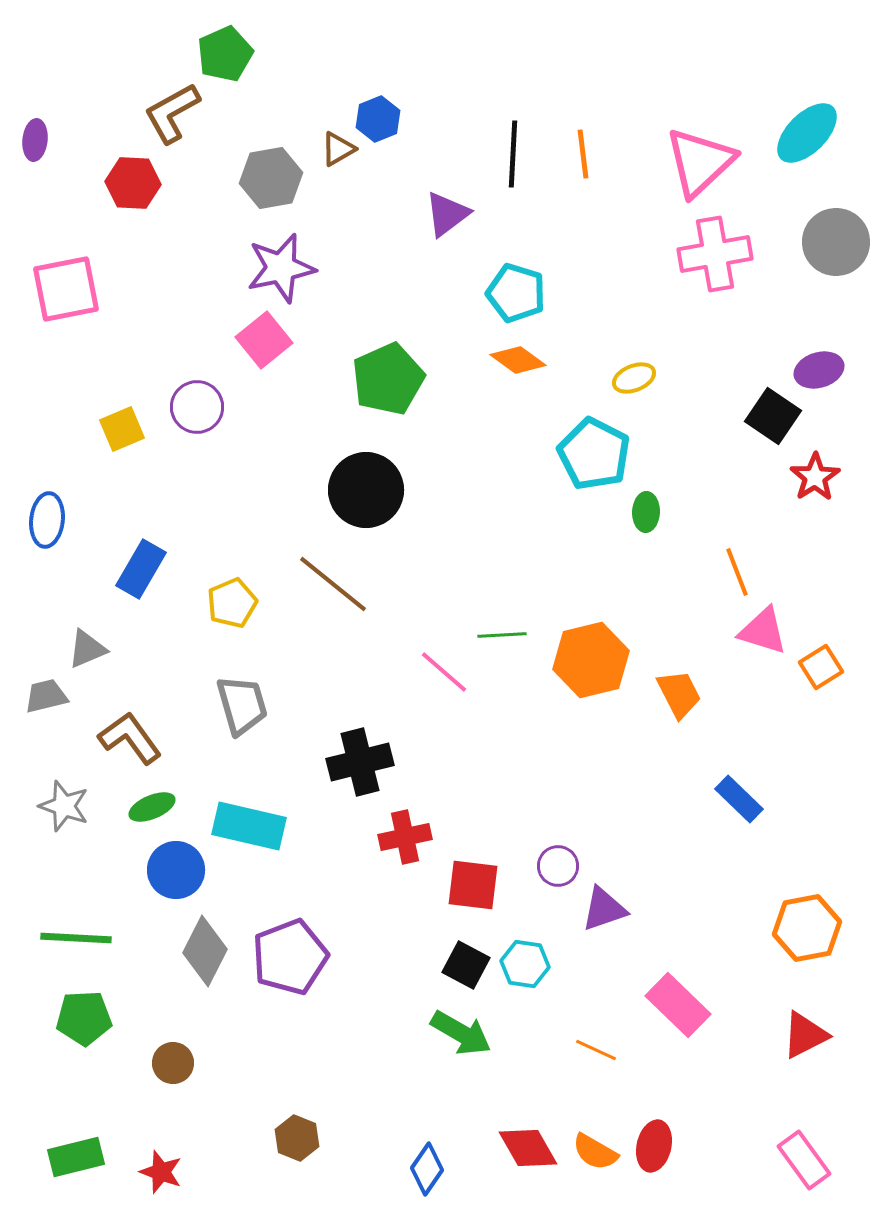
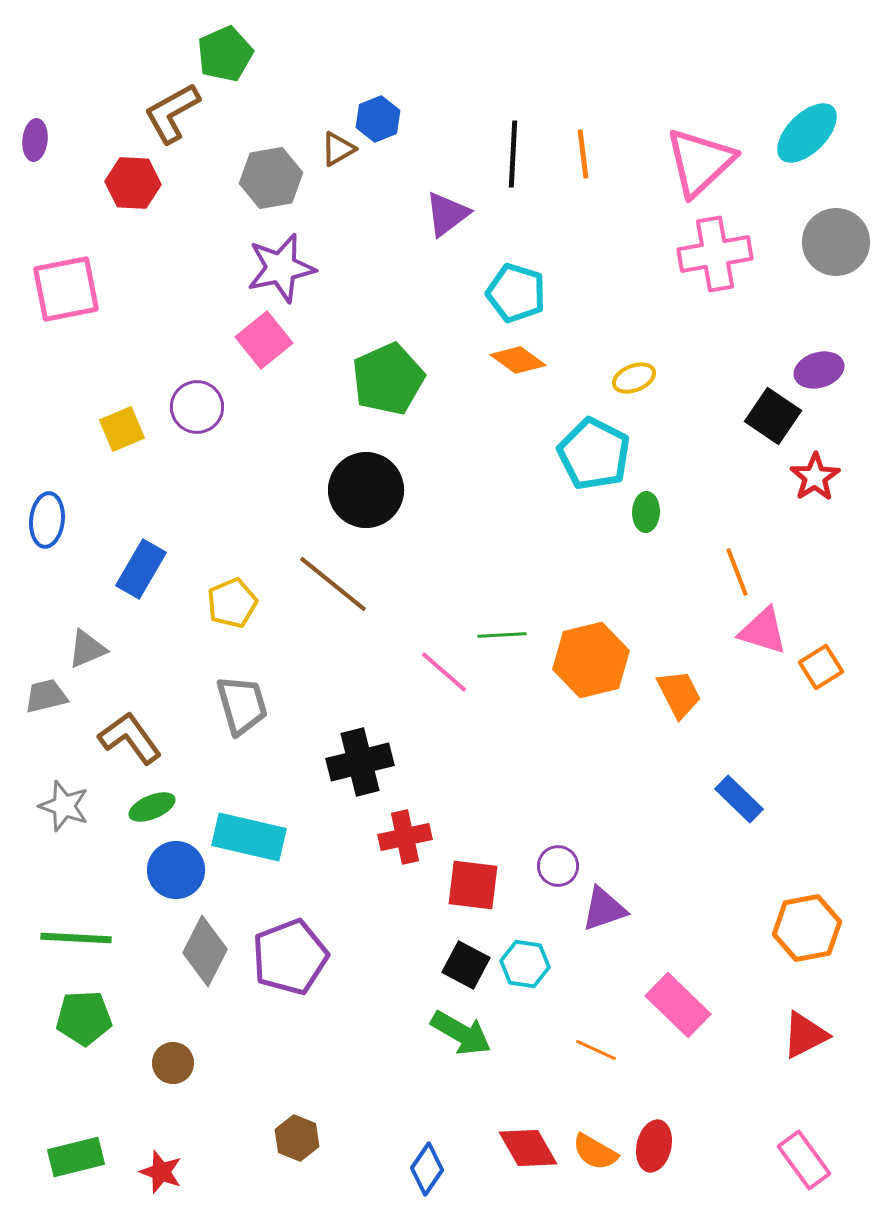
cyan rectangle at (249, 826): moved 11 px down
